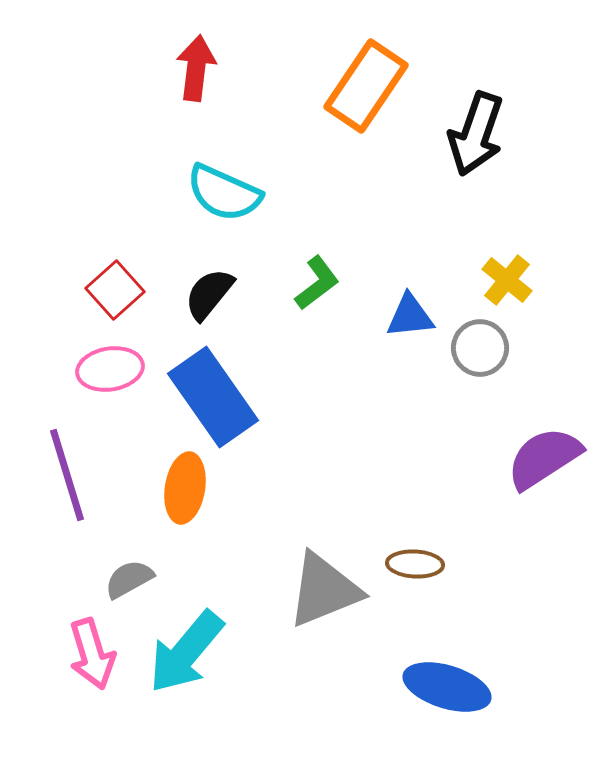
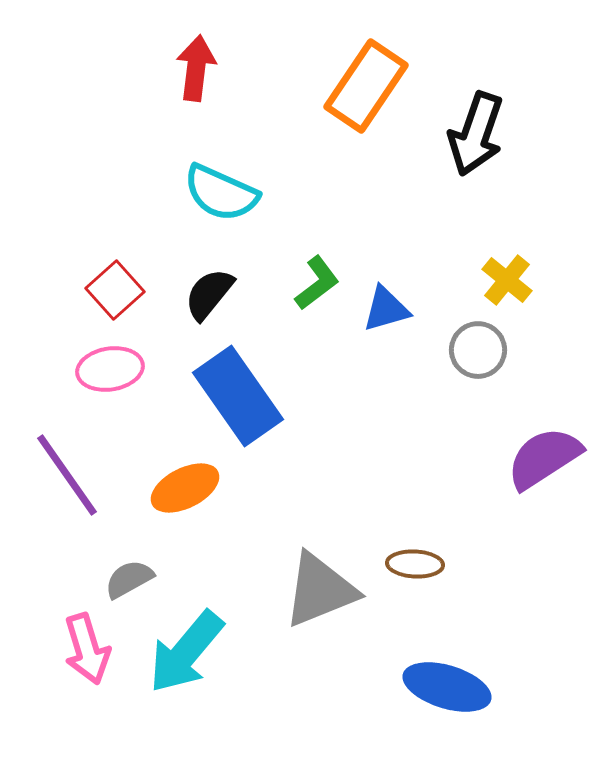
cyan semicircle: moved 3 px left
blue triangle: moved 24 px left, 7 px up; rotated 10 degrees counterclockwise
gray circle: moved 2 px left, 2 px down
blue rectangle: moved 25 px right, 1 px up
purple line: rotated 18 degrees counterclockwise
orange ellipse: rotated 54 degrees clockwise
gray triangle: moved 4 px left
pink arrow: moved 5 px left, 5 px up
